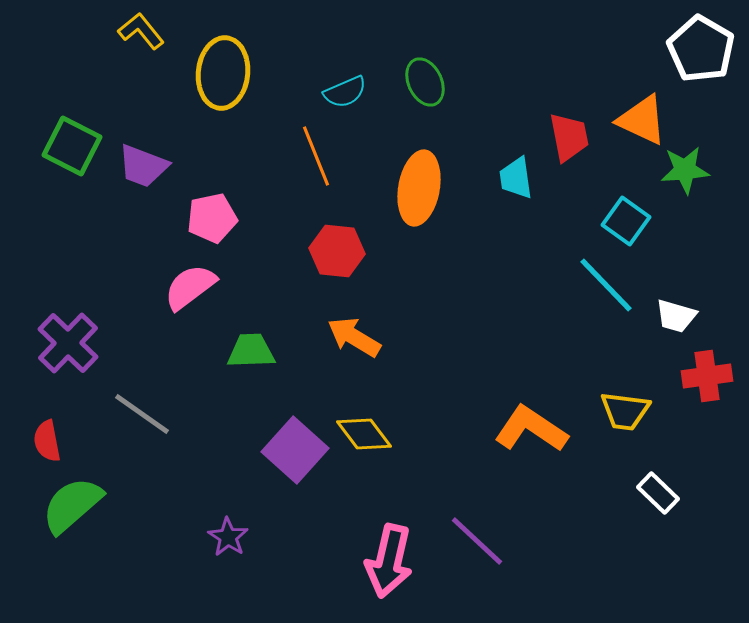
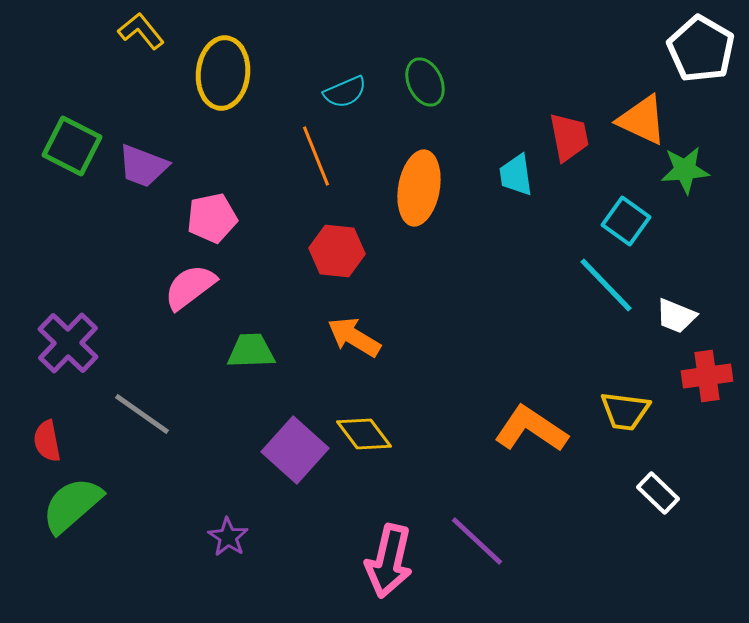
cyan trapezoid: moved 3 px up
white trapezoid: rotated 6 degrees clockwise
